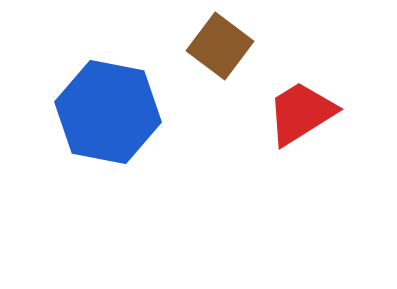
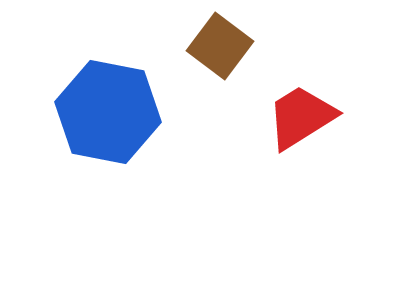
red trapezoid: moved 4 px down
